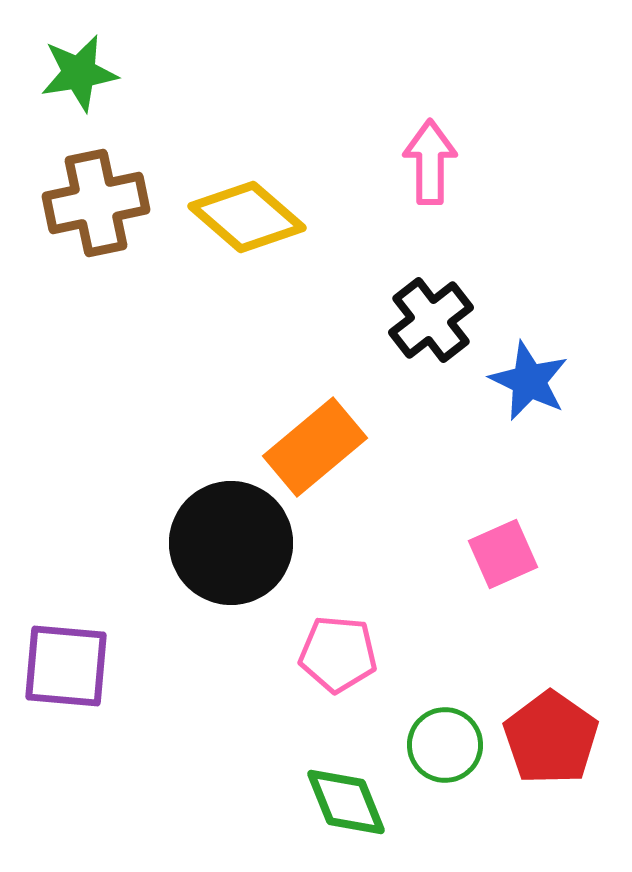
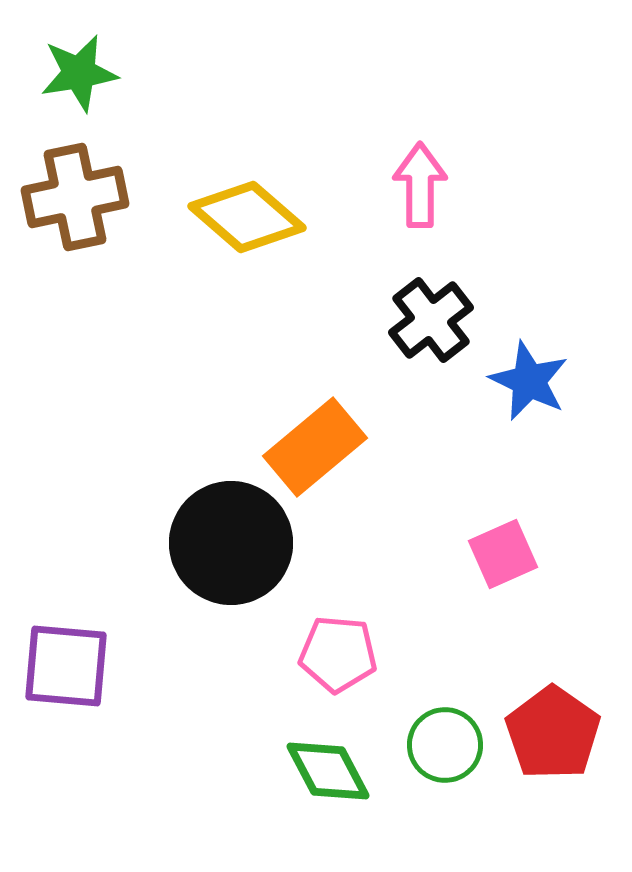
pink arrow: moved 10 px left, 23 px down
brown cross: moved 21 px left, 6 px up
red pentagon: moved 2 px right, 5 px up
green diamond: moved 18 px left, 31 px up; rotated 6 degrees counterclockwise
